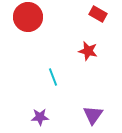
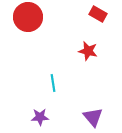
cyan line: moved 6 px down; rotated 12 degrees clockwise
purple triangle: moved 2 px down; rotated 15 degrees counterclockwise
